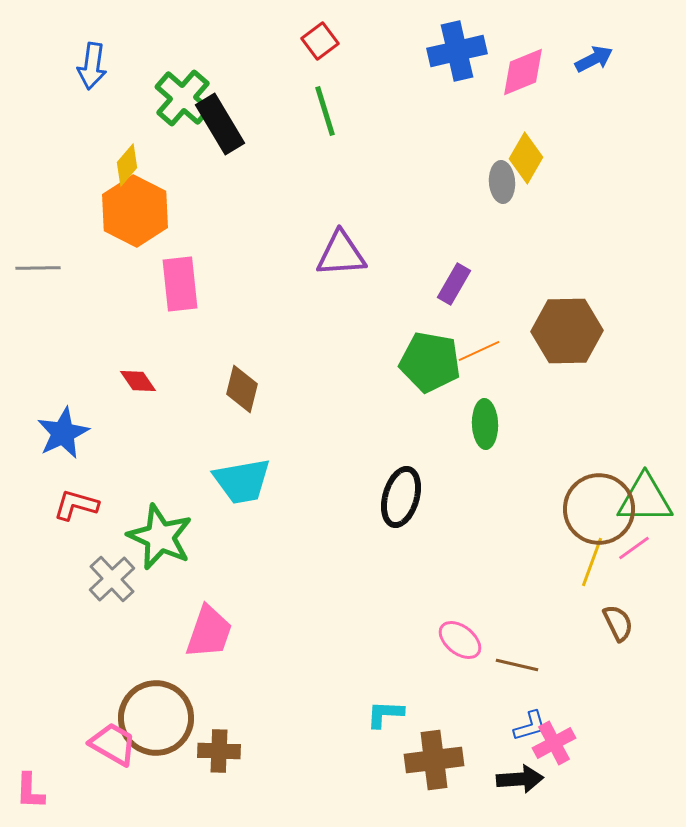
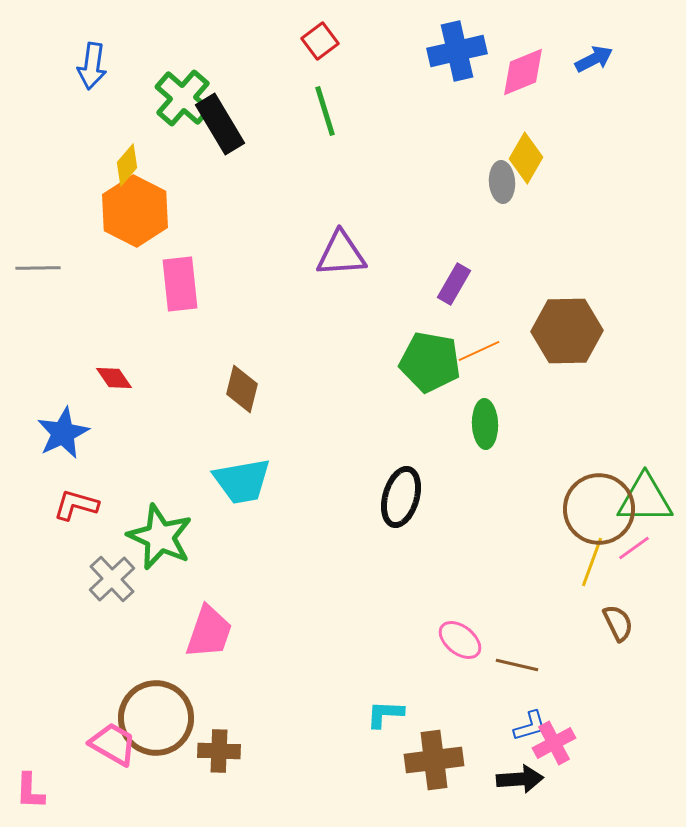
red diamond at (138, 381): moved 24 px left, 3 px up
